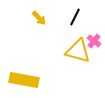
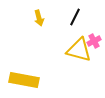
yellow arrow: rotated 28 degrees clockwise
pink cross: rotated 24 degrees clockwise
yellow triangle: moved 1 px right, 1 px up
